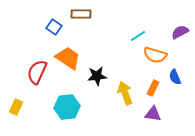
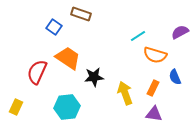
brown rectangle: rotated 18 degrees clockwise
black star: moved 3 px left, 1 px down
purple triangle: moved 1 px right
